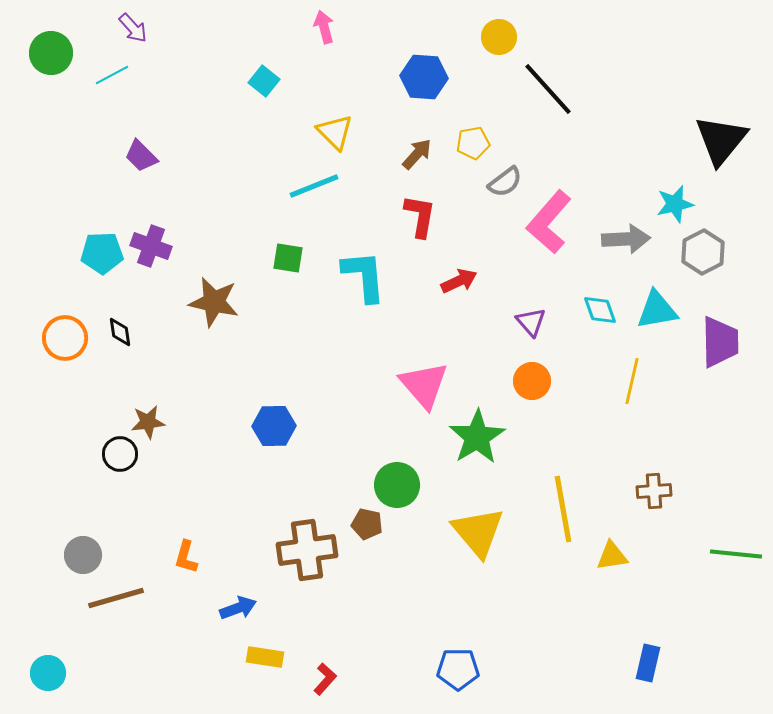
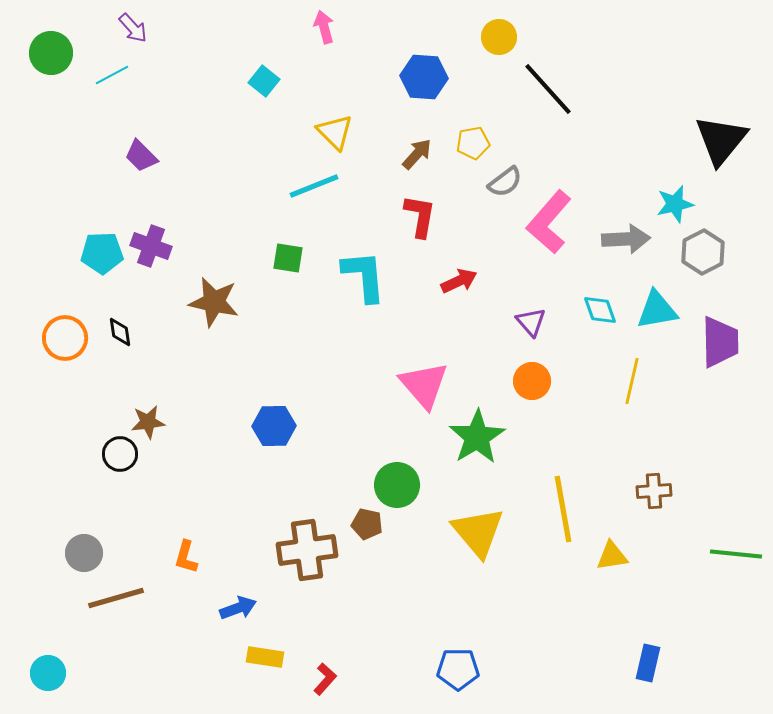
gray circle at (83, 555): moved 1 px right, 2 px up
